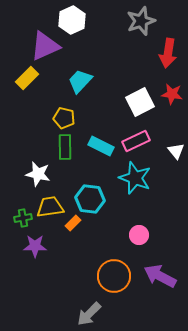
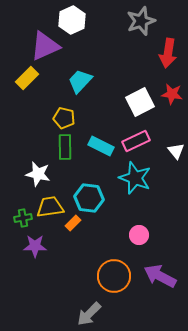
cyan hexagon: moved 1 px left, 1 px up
